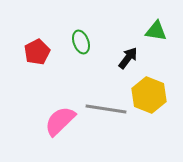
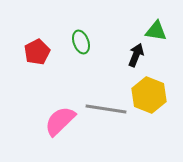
black arrow: moved 8 px right, 3 px up; rotated 15 degrees counterclockwise
